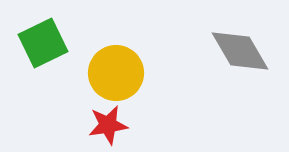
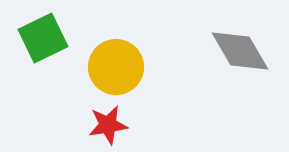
green square: moved 5 px up
yellow circle: moved 6 px up
